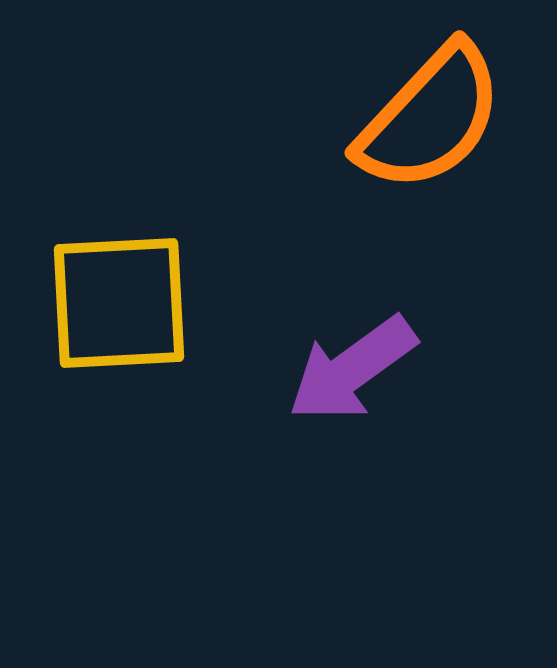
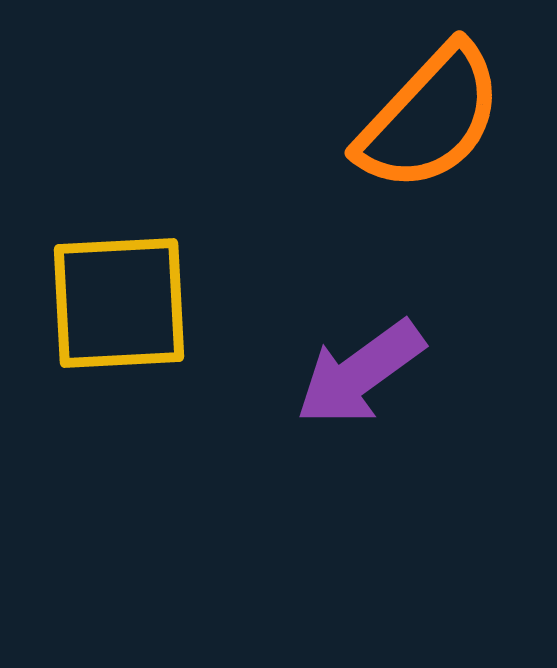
purple arrow: moved 8 px right, 4 px down
